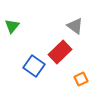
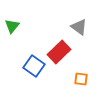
gray triangle: moved 4 px right, 1 px down
red rectangle: moved 1 px left
orange square: rotated 32 degrees clockwise
